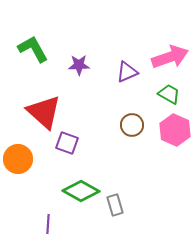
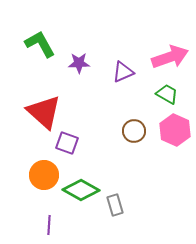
green L-shape: moved 7 px right, 5 px up
purple star: moved 2 px up
purple triangle: moved 4 px left
green trapezoid: moved 2 px left
brown circle: moved 2 px right, 6 px down
orange circle: moved 26 px right, 16 px down
green diamond: moved 1 px up
purple line: moved 1 px right, 1 px down
